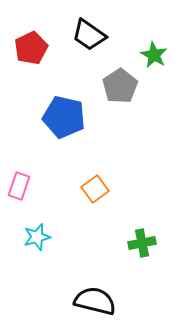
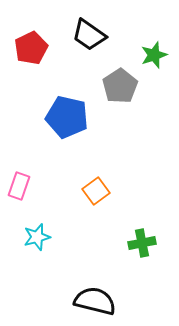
green star: rotated 24 degrees clockwise
blue pentagon: moved 3 px right
orange square: moved 1 px right, 2 px down
